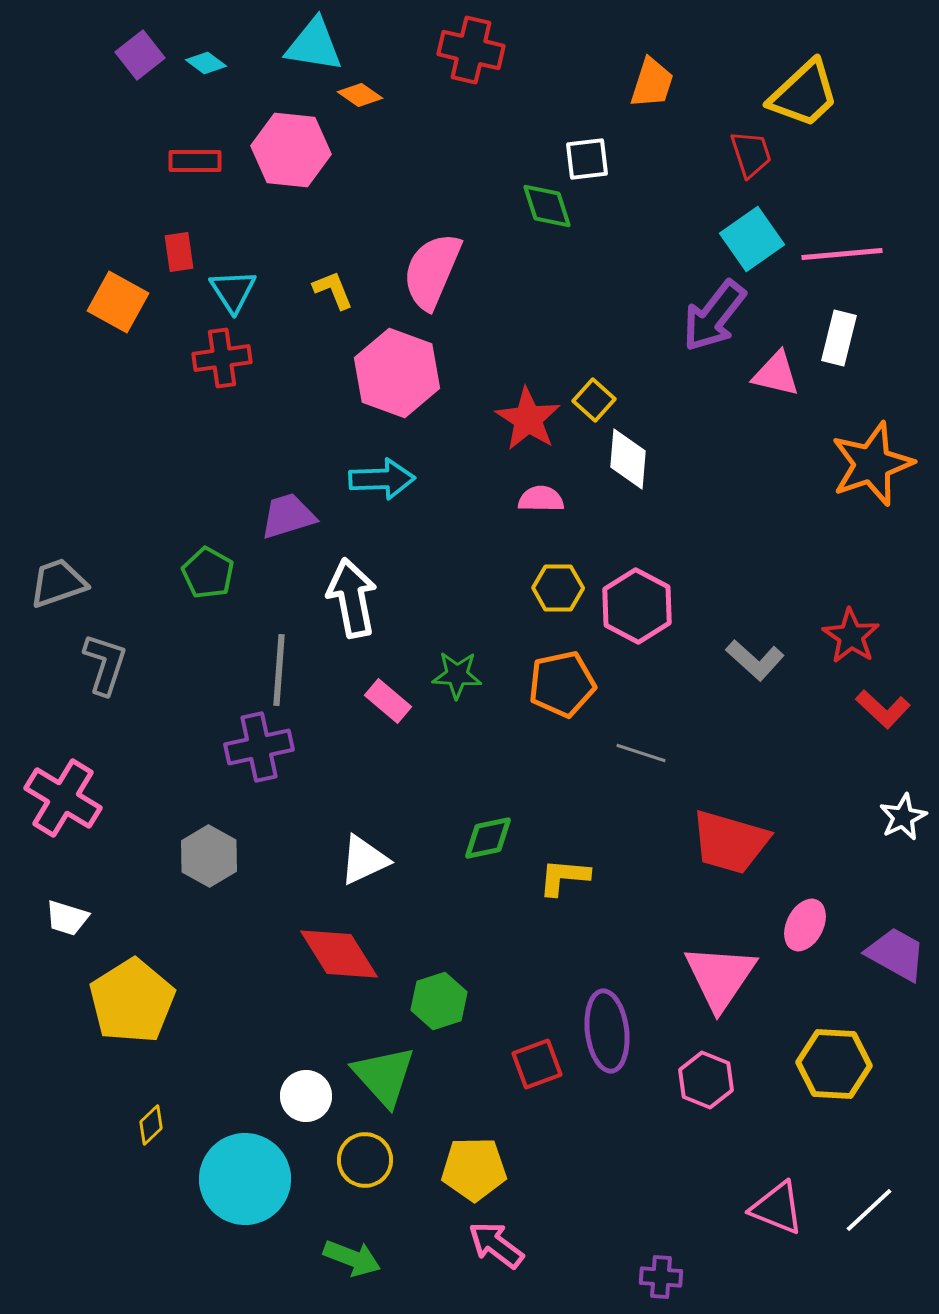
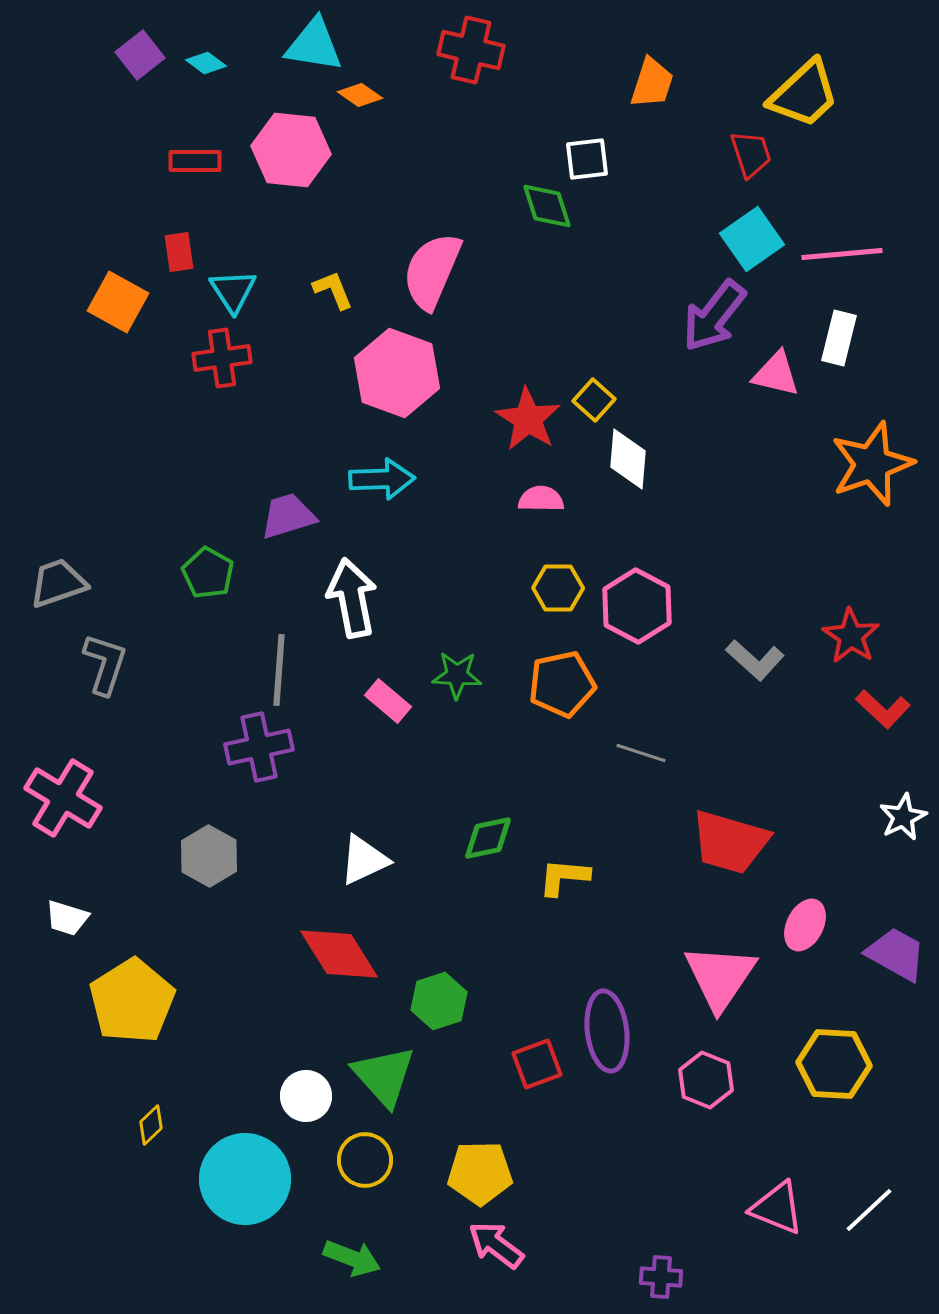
yellow pentagon at (474, 1169): moved 6 px right, 4 px down
